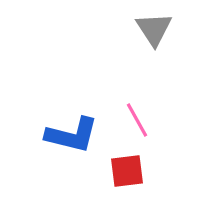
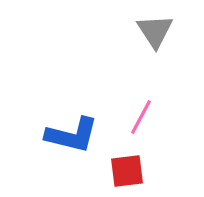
gray triangle: moved 1 px right, 2 px down
pink line: moved 4 px right, 3 px up; rotated 57 degrees clockwise
